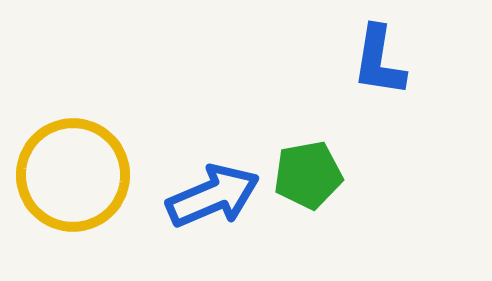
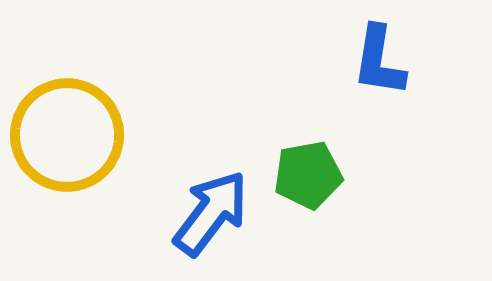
yellow circle: moved 6 px left, 40 px up
blue arrow: moved 2 px left, 17 px down; rotated 30 degrees counterclockwise
